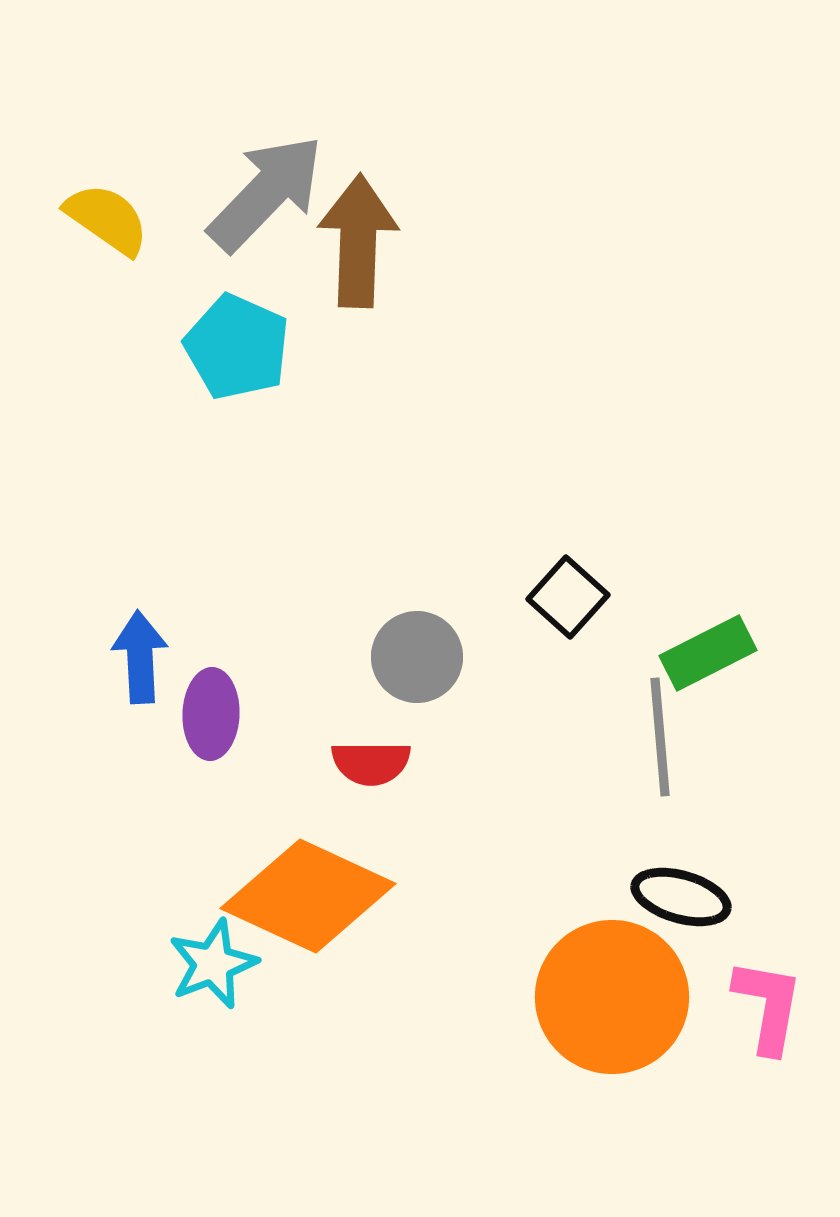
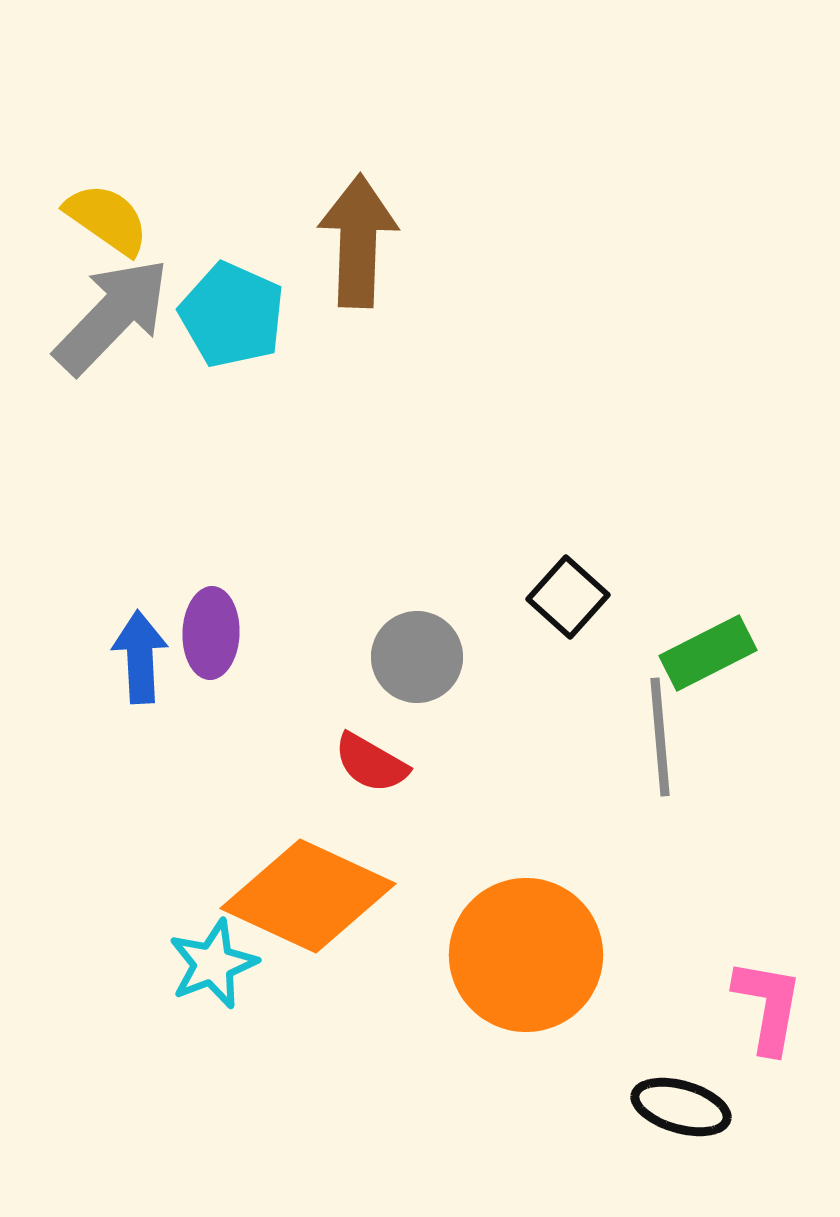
gray arrow: moved 154 px left, 123 px down
cyan pentagon: moved 5 px left, 32 px up
purple ellipse: moved 81 px up
red semicircle: rotated 30 degrees clockwise
black ellipse: moved 210 px down
orange circle: moved 86 px left, 42 px up
